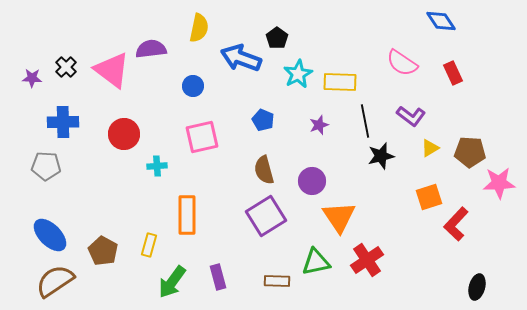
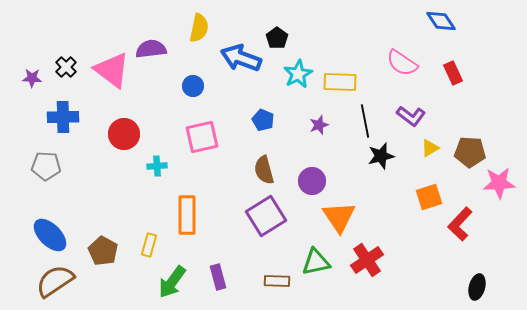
blue cross at (63, 122): moved 5 px up
red L-shape at (456, 224): moved 4 px right
